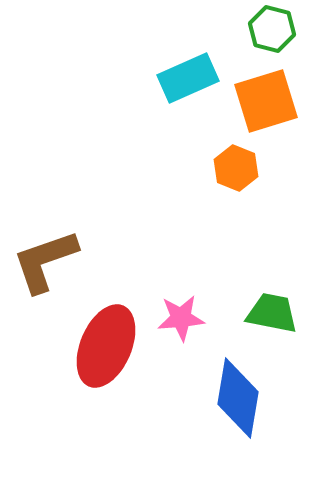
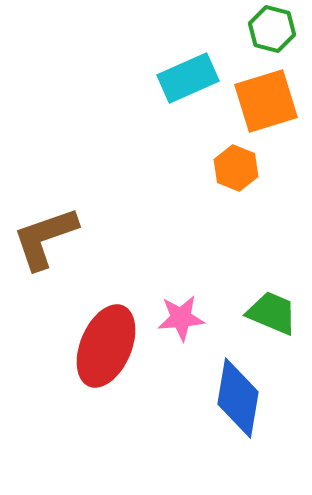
brown L-shape: moved 23 px up
green trapezoid: rotated 12 degrees clockwise
